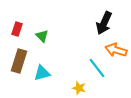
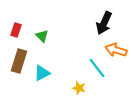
red rectangle: moved 1 px left, 1 px down
cyan triangle: rotated 12 degrees counterclockwise
